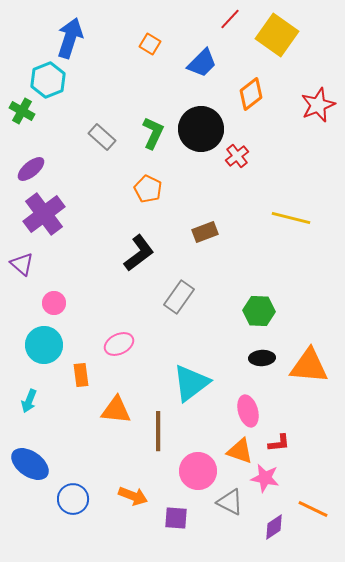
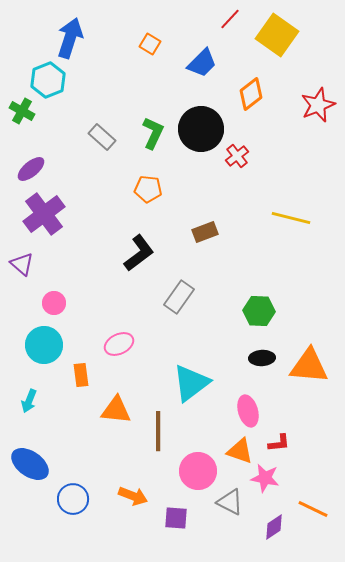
orange pentagon at (148, 189): rotated 20 degrees counterclockwise
